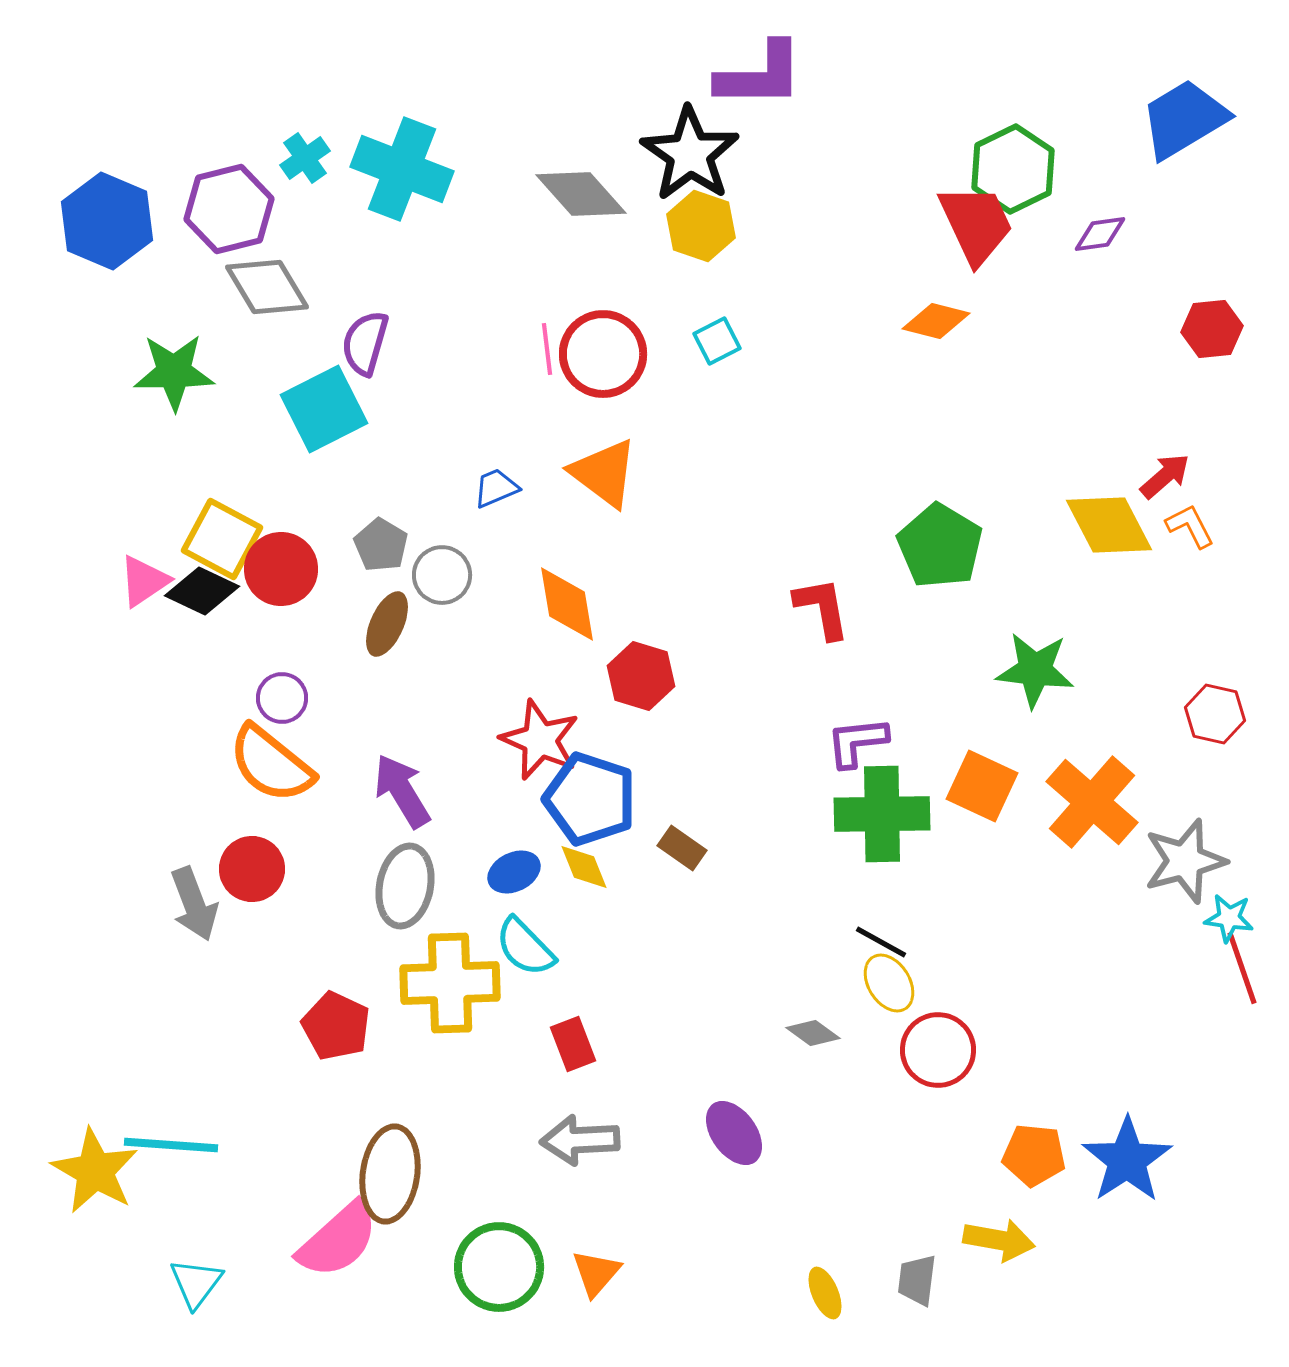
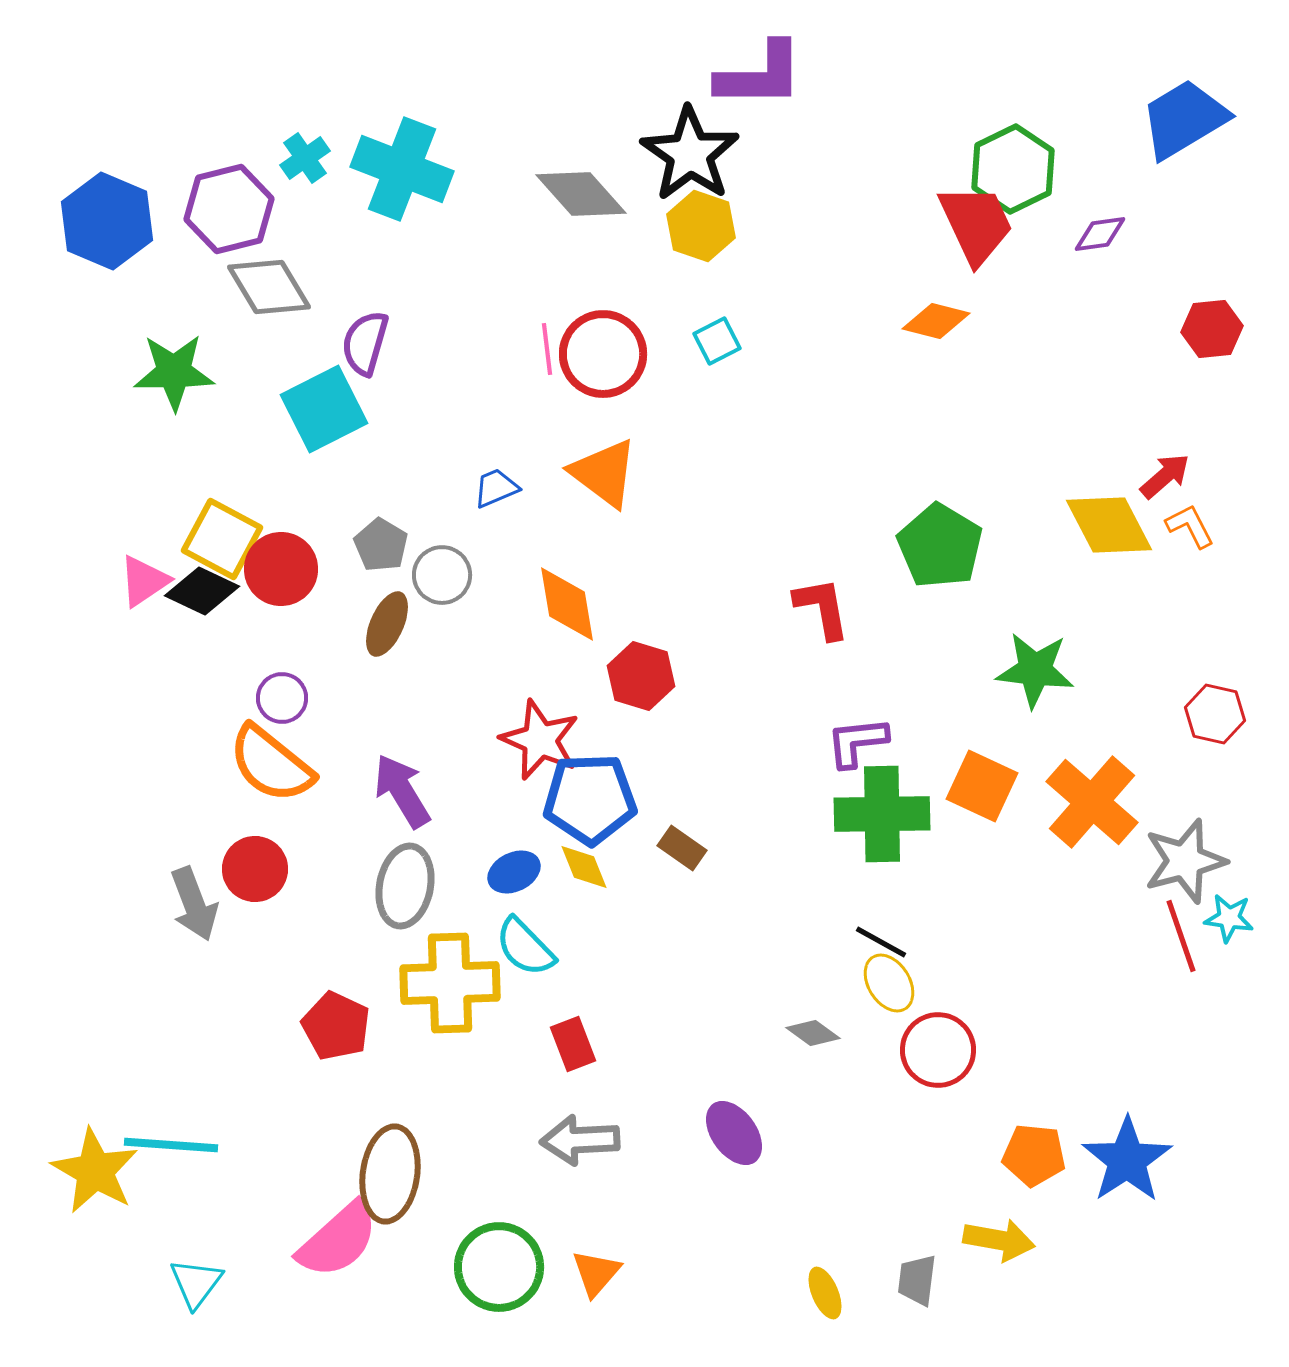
gray diamond at (267, 287): moved 2 px right
blue pentagon at (590, 799): rotated 20 degrees counterclockwise
red circle at (252, 869): moved 3 px right
red line at (1242, 968): moved 61 px left, 32 px up
